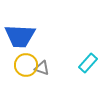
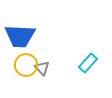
gray triangle: rotated 28 degrees clockwise
